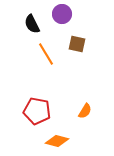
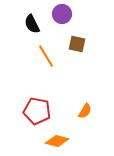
orange line: moved 2 px down
